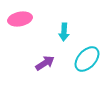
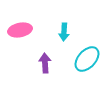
pink ellipse: moved 11 px down
purple arrow: rotated 60 degrees counterclockwise
